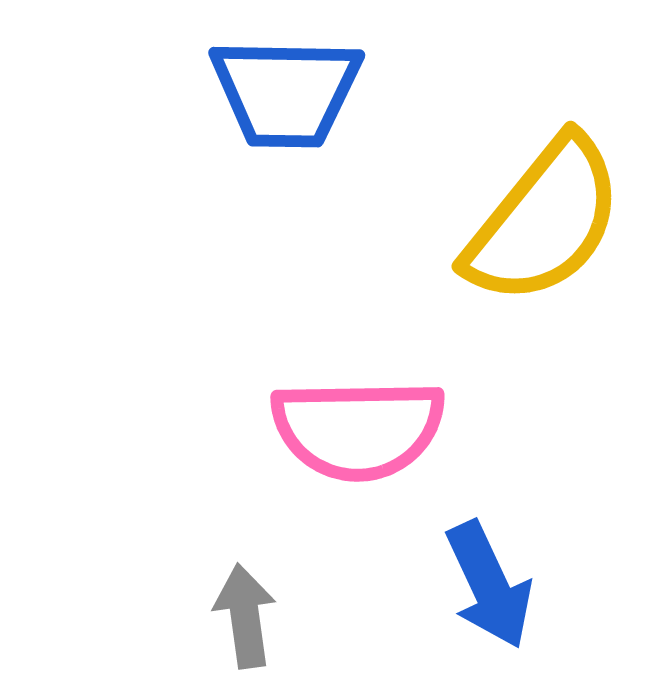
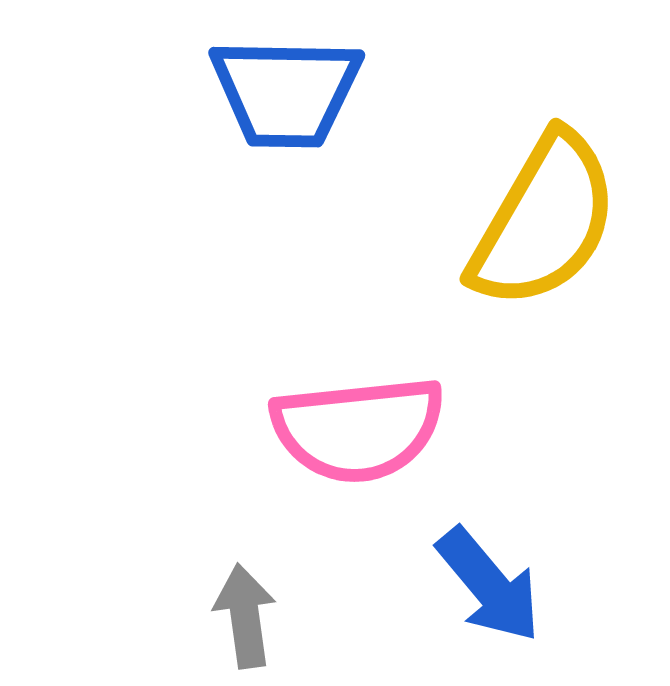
yellow semicircle: rotated 9 degrees counterclockwise
pink semicircle: rotated 5 degrees counterclockwise
blue arrow: rotated 15 degrees counterclockwise
